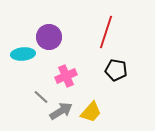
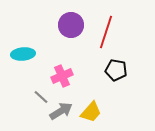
purple circle: moved 22 px right, 12 px up
pink cross: moved 4 px left
